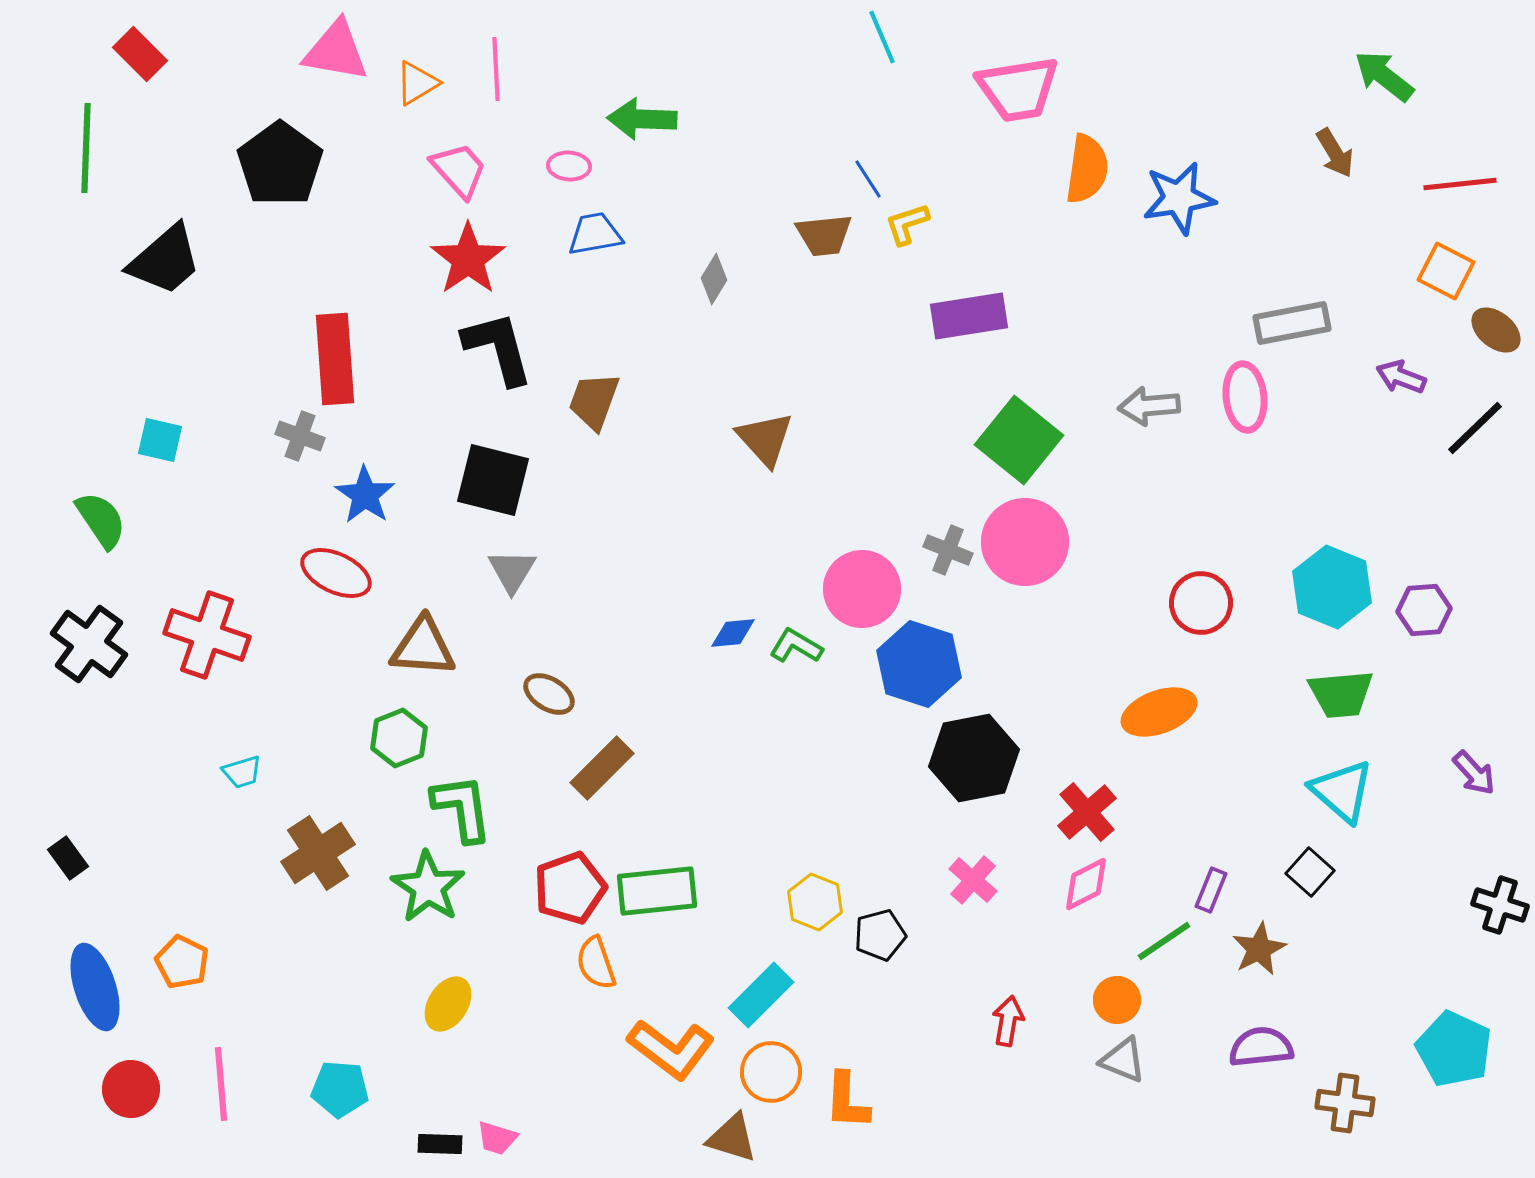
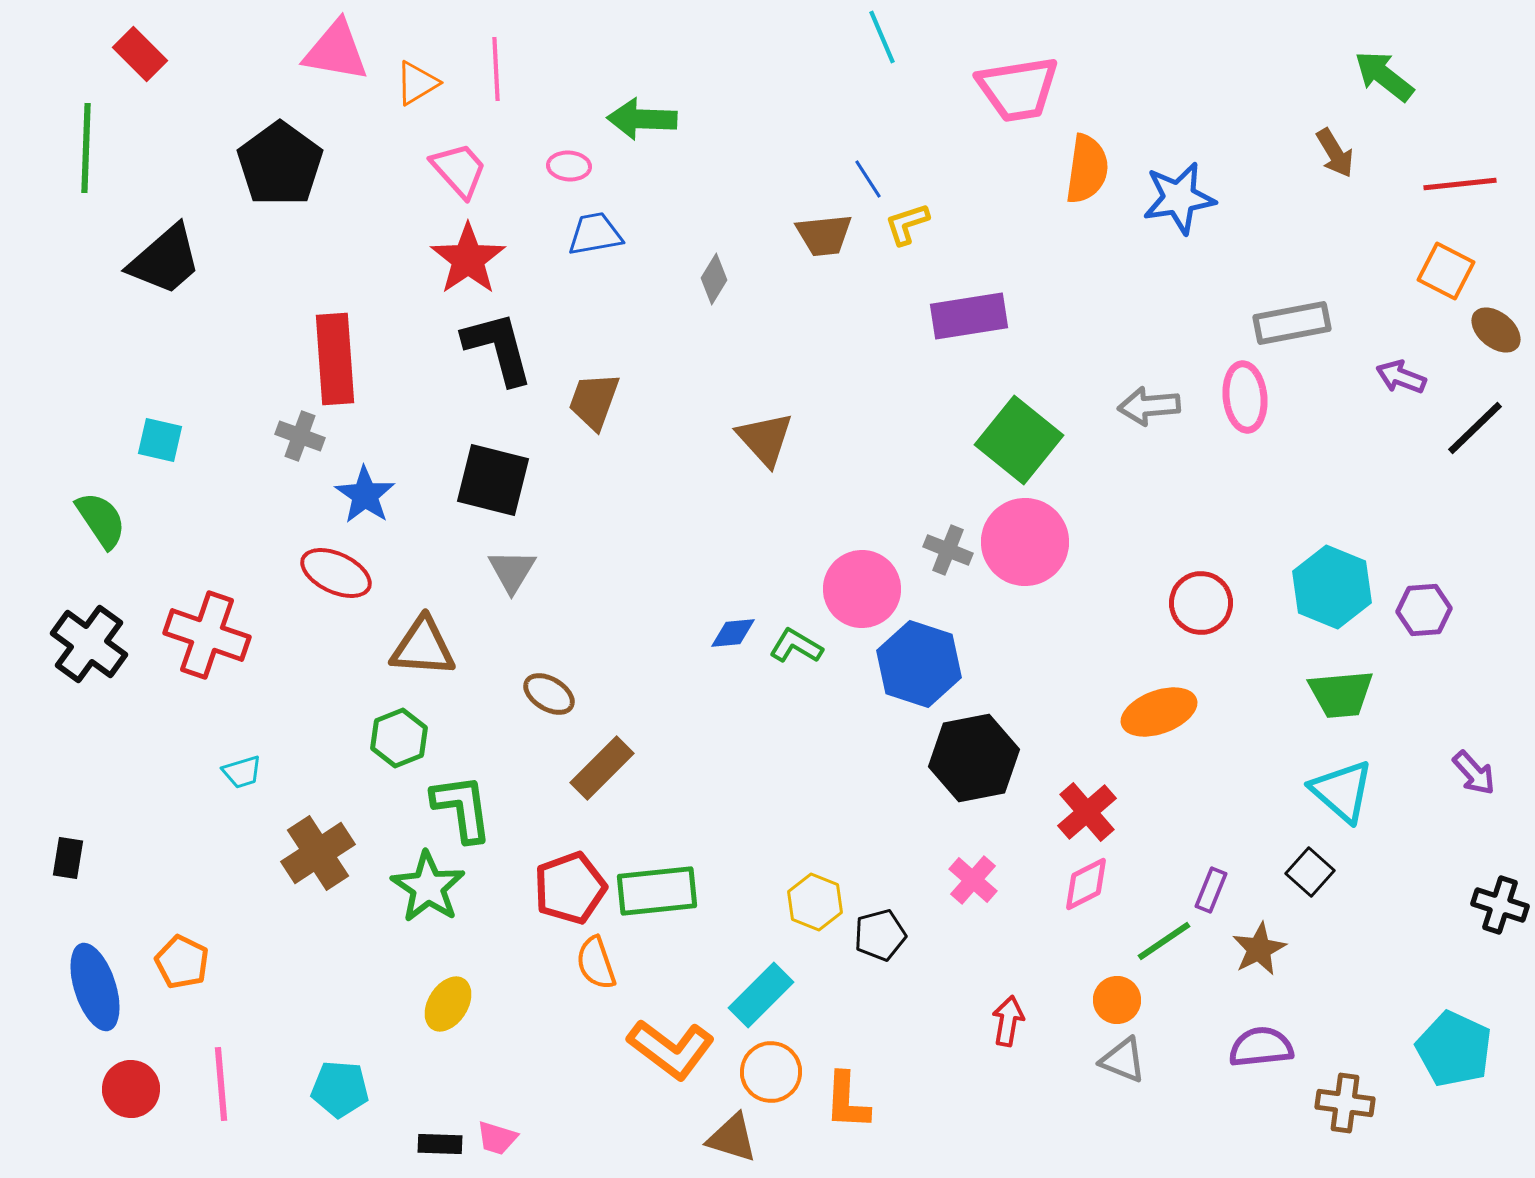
black rectangle at (68, 858): rotated 45 degrees clockwise
